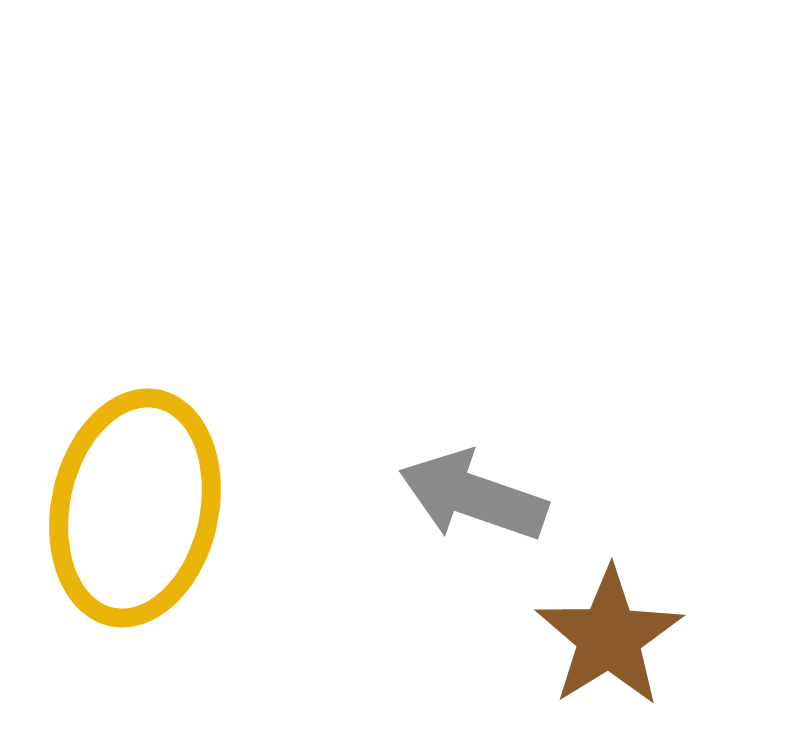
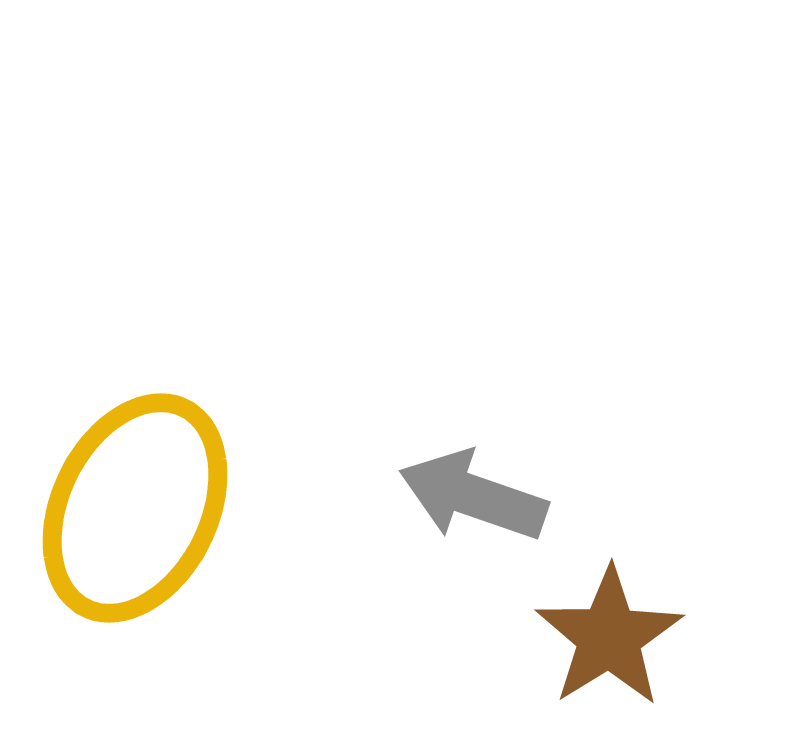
yellow ellipse: rotated 14 degrees clockwise
